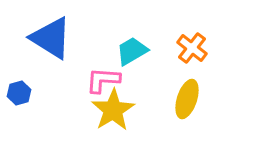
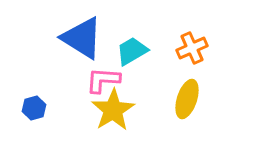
blue triangle: moved 31 px right
orange cross: rotated 28 degrees clockwise
blue hexagon: moved 15 px right, 15 px down
